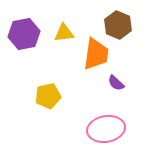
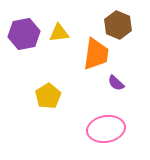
yellow triangle: moved 5 px left
yellow pentagon: rotated 20 degrees counterclockwise
